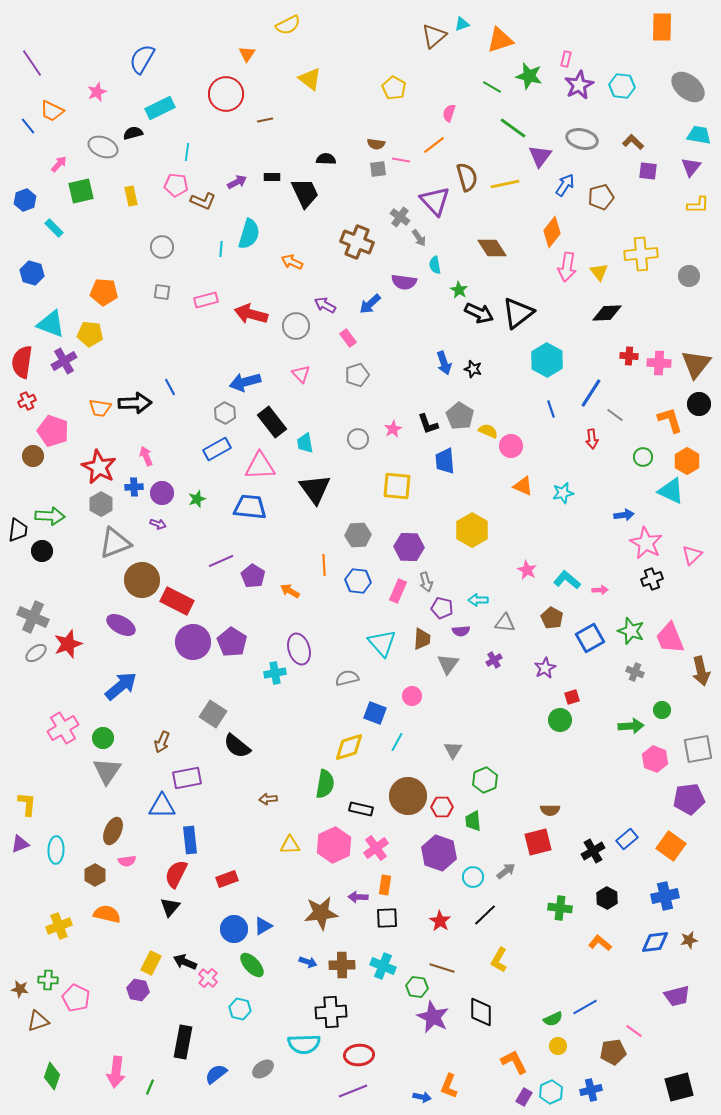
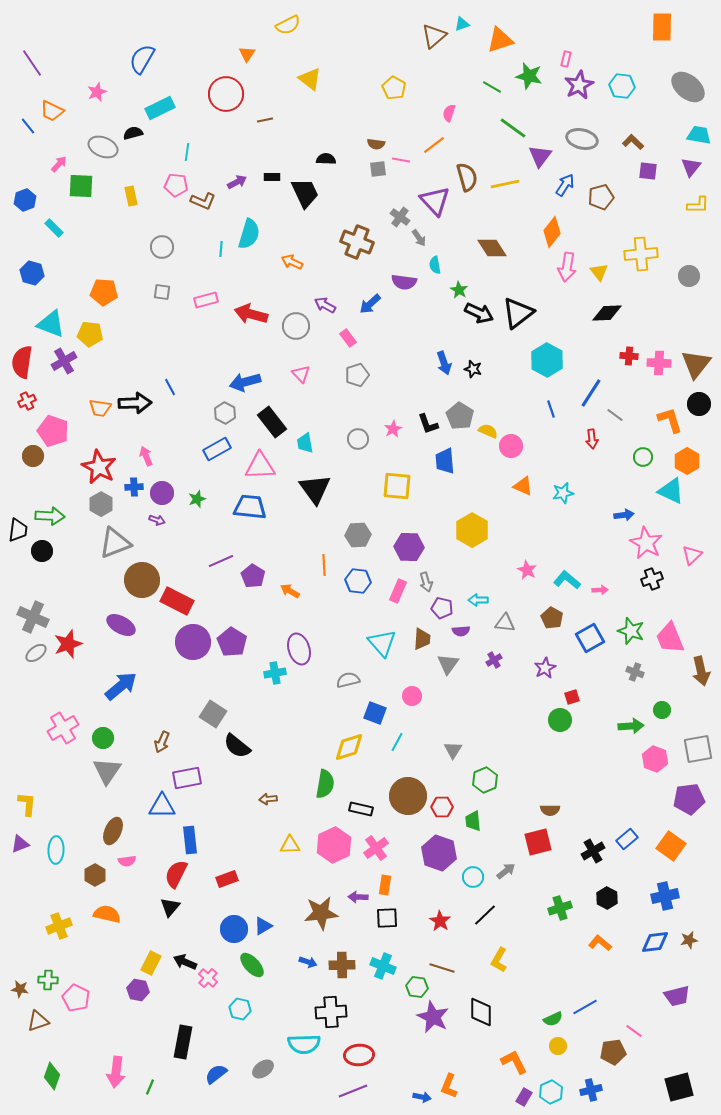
green square at (81, 191): moved 5 px up; rotated 16 degrees clockwise
purple arrow at (158, 524): moved 1 px left, 4 px up
gray semicircle at (347, 678): moved 1 px right, 2 px down
green cross at (560, 908): rotated 25 degrees counterclockwise
